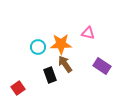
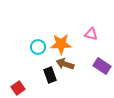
pink triangle: moved 3 px right, 1 px down
brown arrow: rotated 36 degrees counterclockwise
